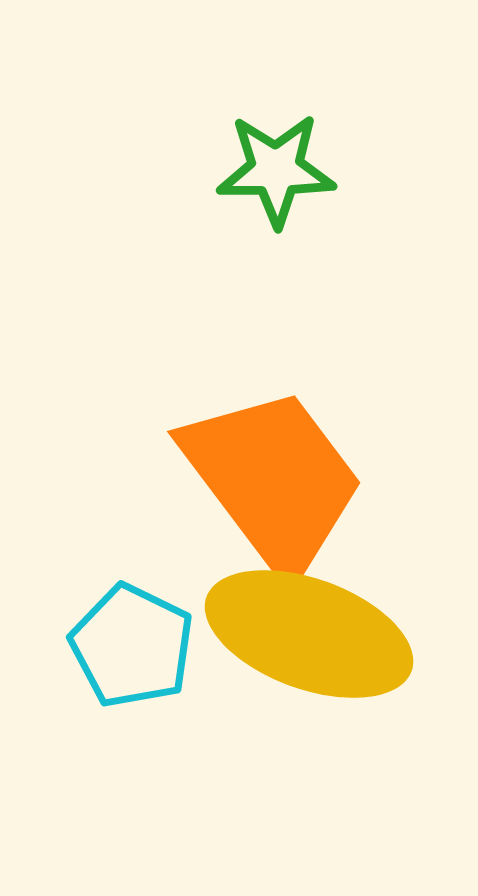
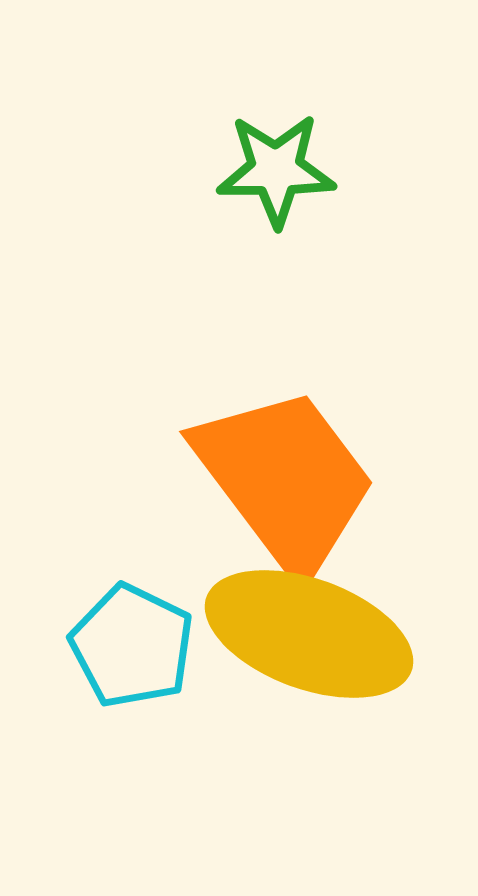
orange trapezoid: moved 12 px right
